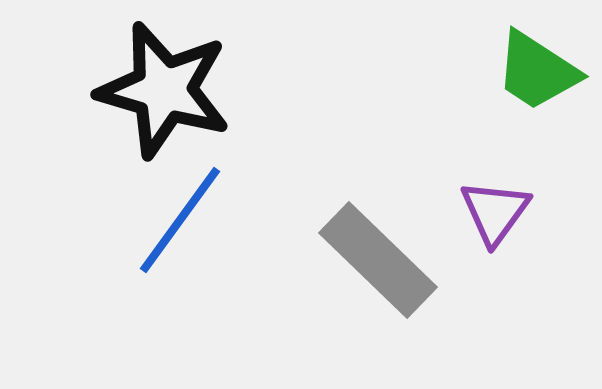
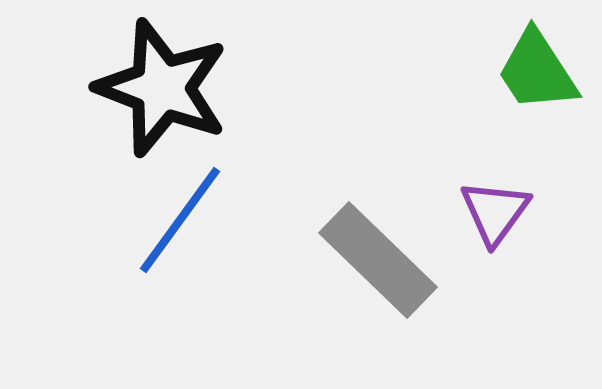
green trapezoid: rotated 24 degrees clockwise
black star: moved 2 px left, 2 px up; rotated 5 degrees clockwise
